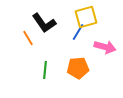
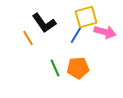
blue line: moved 2 px left, 3 px down
pink arrow: moved 15 px up
green line: moved 10 px right, 2 px up; rotated 30 degrees counterclockwise
